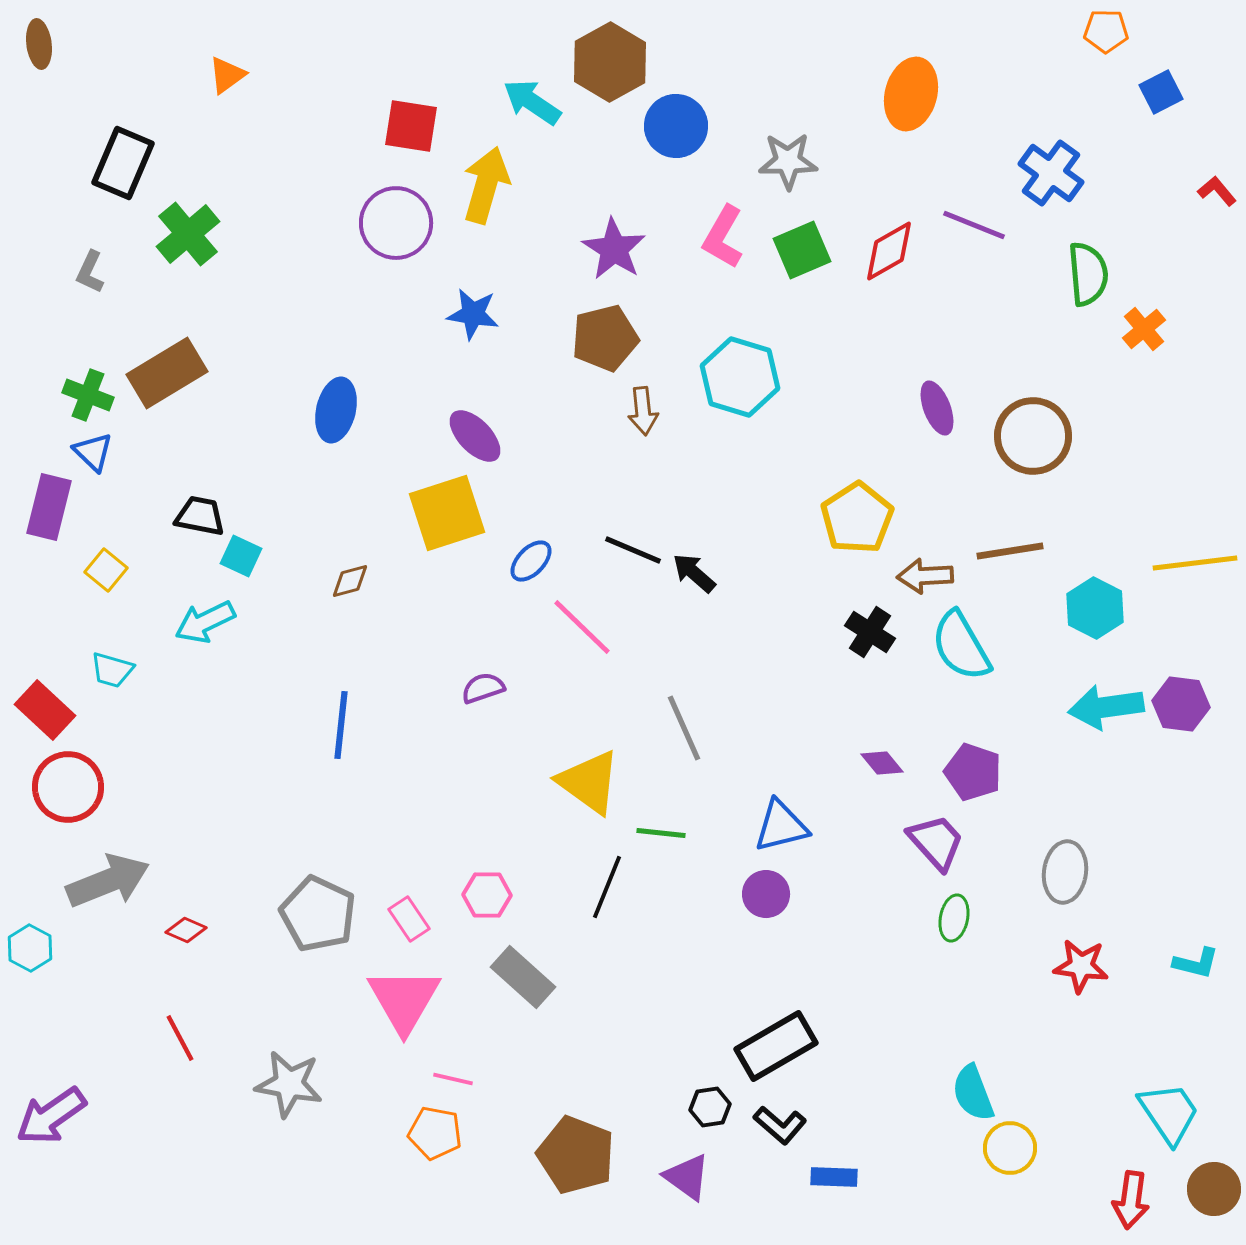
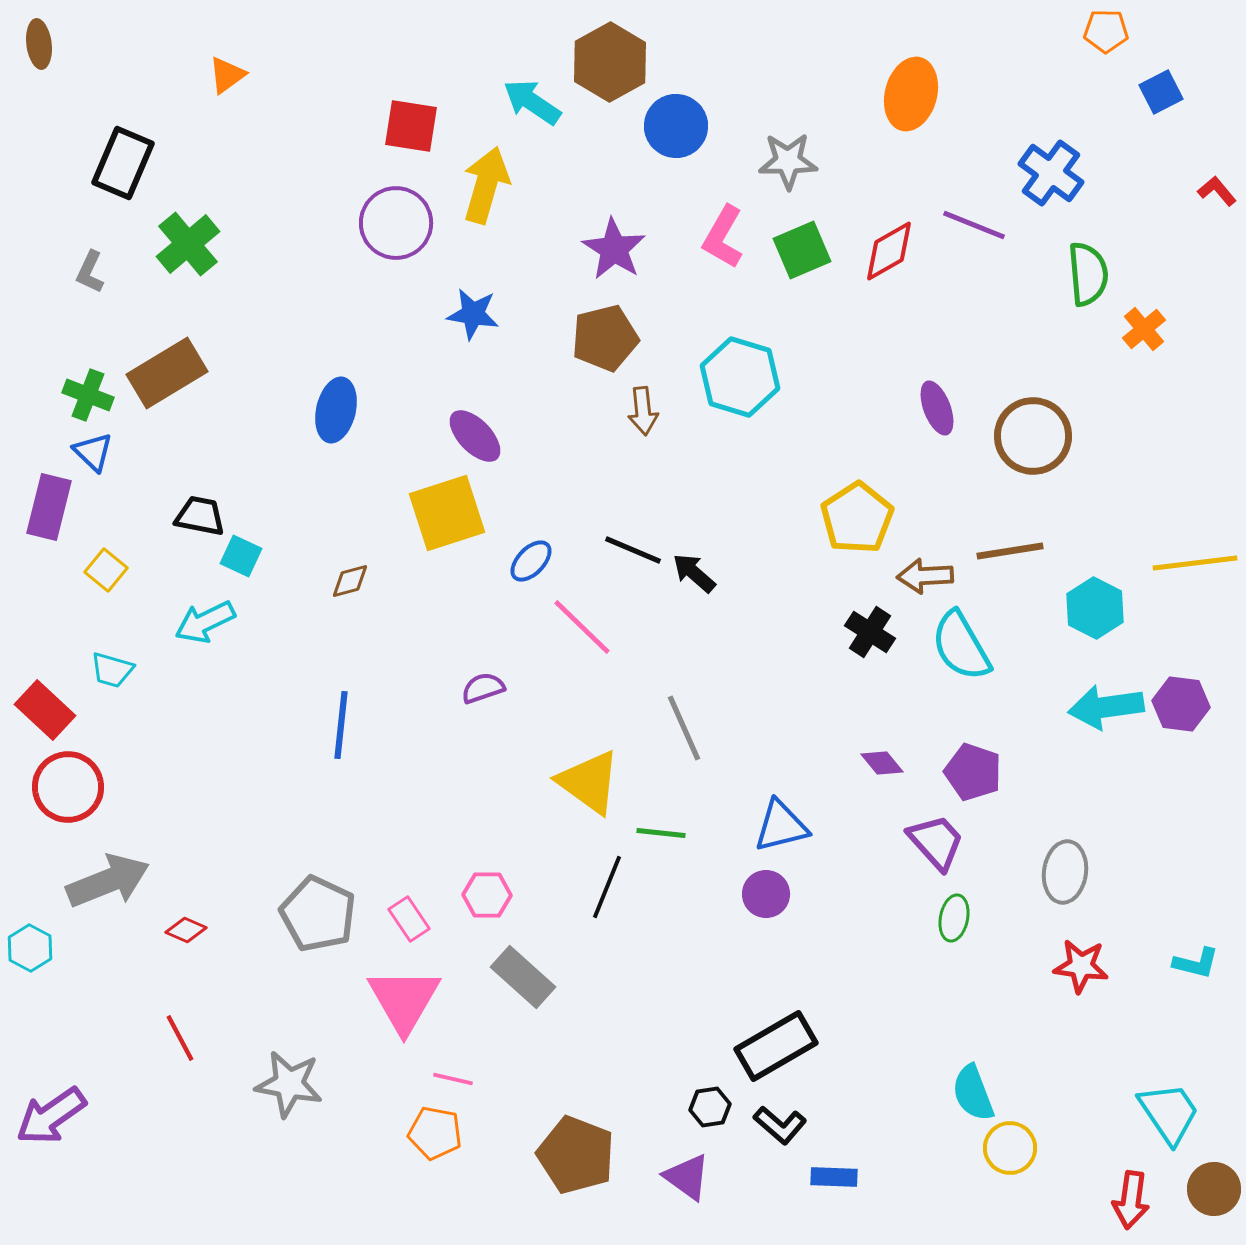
green cross at (188, 234): moved 10 px down
